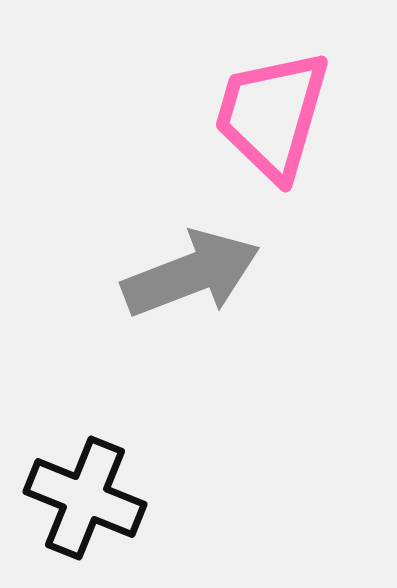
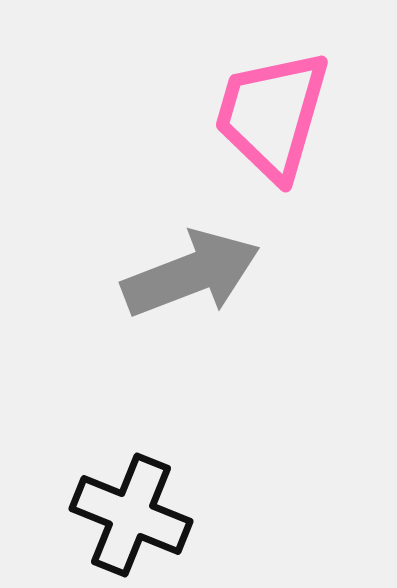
black cross: moved 46 px right, 17 px down
